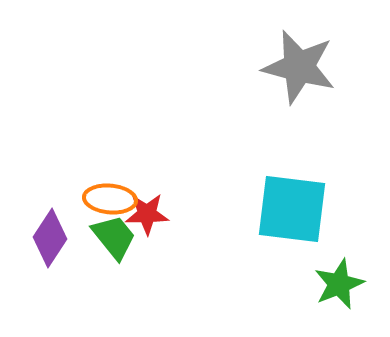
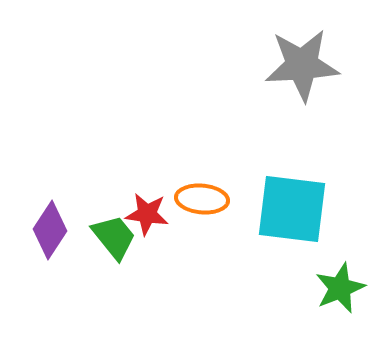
gray star: moved 3 px right, 2 px up; rotated 18 degrees counterclockwise
orange ellipse: moved 92 px right
red star: rotated 9 degrees clockwise
purple diamond: moved 8 px up
green star: moved 1 px right, 4 px down
